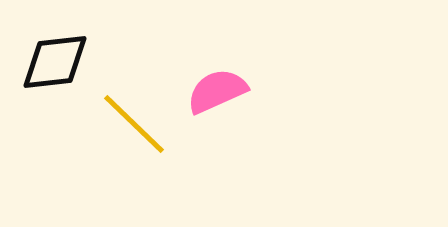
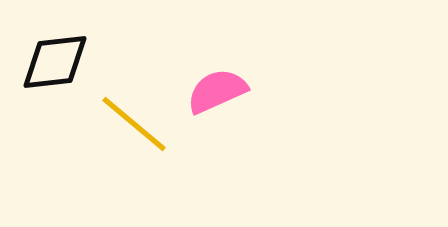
yellow line: rotated 4 degrees counterclockwise
